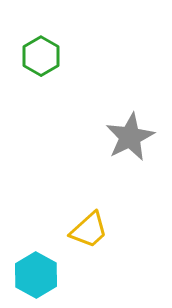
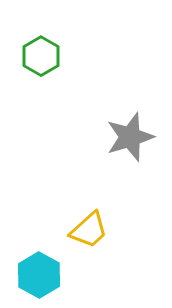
gray star: rotated 9 degrees clockwise
cyan hexagon: moved 3 px right
